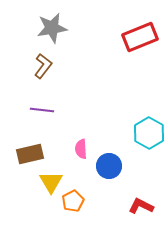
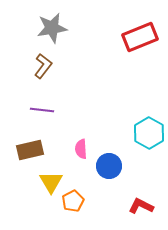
brown rectangle: moved 4 px up
